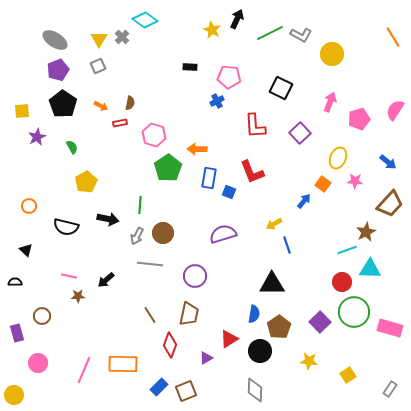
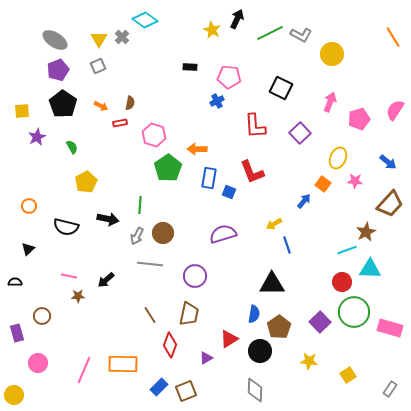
black triangle at (26, 250): moved 2 px right, 1 px up; rotated 32 degrees clockwise
